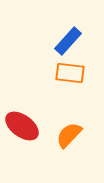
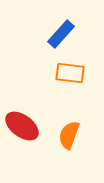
blue rectangle: moved 7 px left, 7 px up
orange semicircle: rotated 24 degrees counterclockwise
